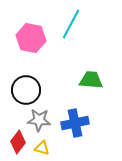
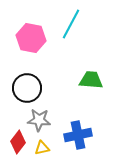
black circle: moved 1 px right, 2 px up
blue cross: moved 3 px right, 12 px down
yellow triangle: rotated 28 degrees counterclockwise
